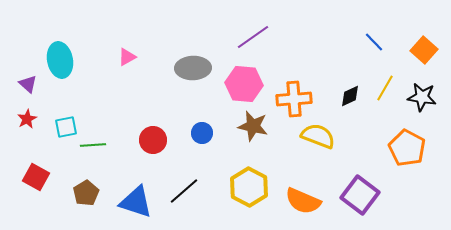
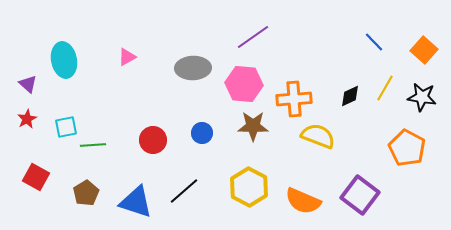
cyan ellipse: moved 4 px right
brown star: rotated 12 degrees counterclockwise
